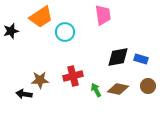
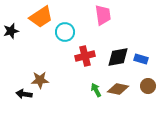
red cross: moved 12 px right, 20 px up
